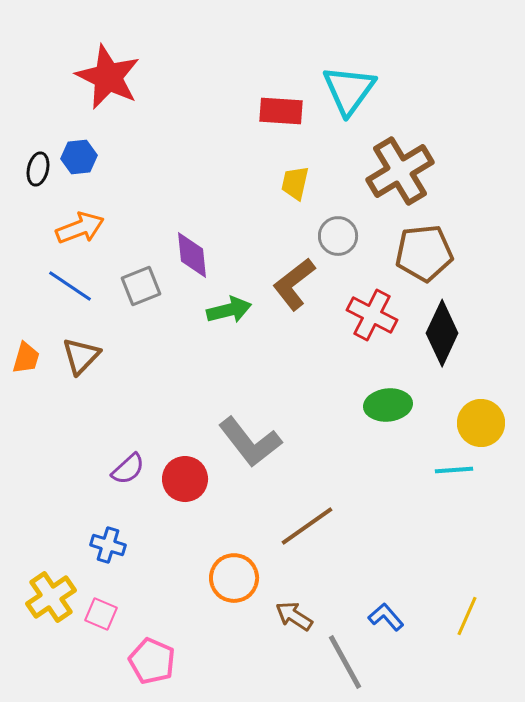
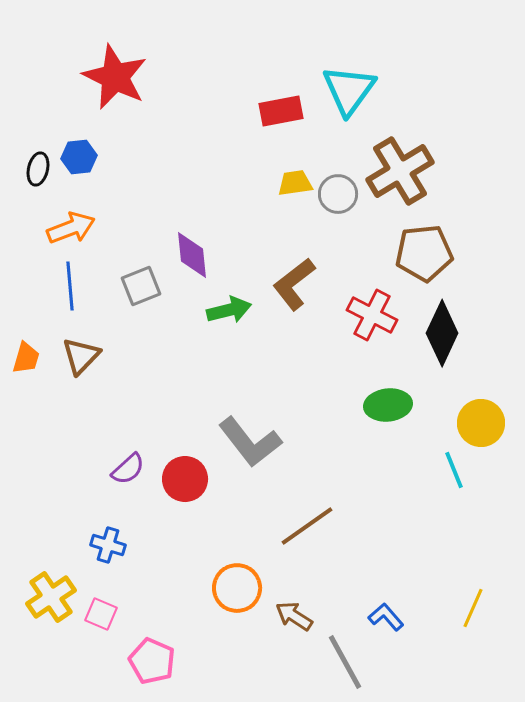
red star: moved 7 px right
red rectangle: rotated 15 degrees counterclockwise
yellow trapezoid: rotated 69 degrees clockwise
orange arrow: moved 9 px left
gray circle: moved 42 px up
blue line: rotated 51 degrees clockwise
cyan line: rotated 72 degrees clockwise
orange circle: moved 3 px right, 10 px down
yellow line: moved 6 px right, 8 px up
